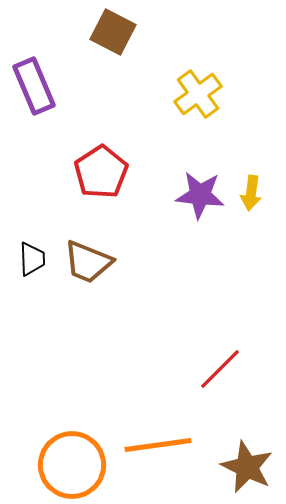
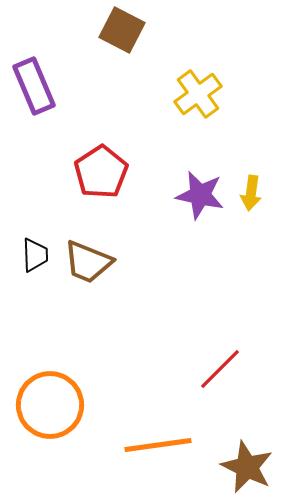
brown square: moved 9 px right, 2 px up
purple star: rotated 6 degrees clockwise
black trapezoid: moved 3 px right, 4 px up
orange circle: moved 22 px left, 60 px up
